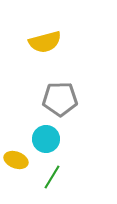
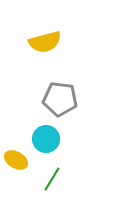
gray pentagon: rotated 8 degrees clockwise
yellow ellipse: rotated 10 degrees clockwise
green line: moved 2 px down
